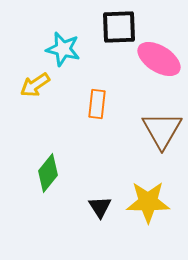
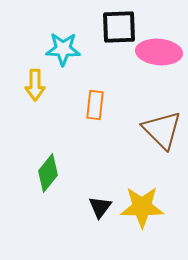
cyan star: rotated 12 degrees counterclockwise
pink ellipse: moved 7 px up; rotated 27 degrees counterclockwise
yellow arrow: rotated 56 degrees counterclockwise
orange rectangle: moved 2 px left, 1 px down
brown triangle: rotated 15 degrees counterclockwise
yellow star: moved 6 px left, 5 px down
black triangle: rotated 10 degrees clockwise
